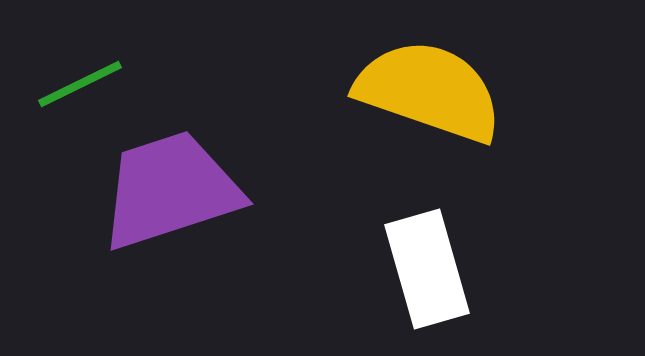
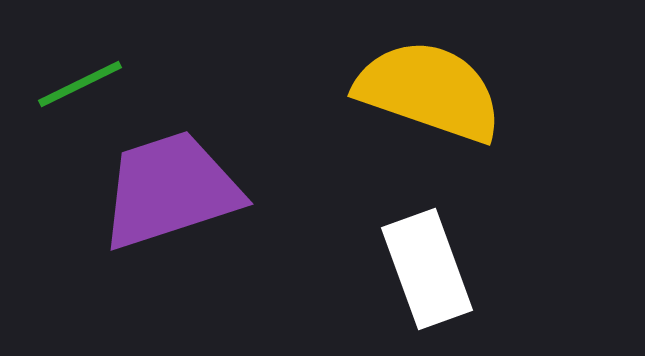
white rectangle: rotated 4 degrees counterclockwise
